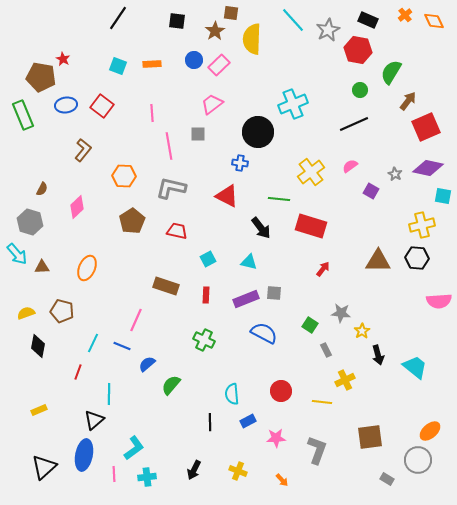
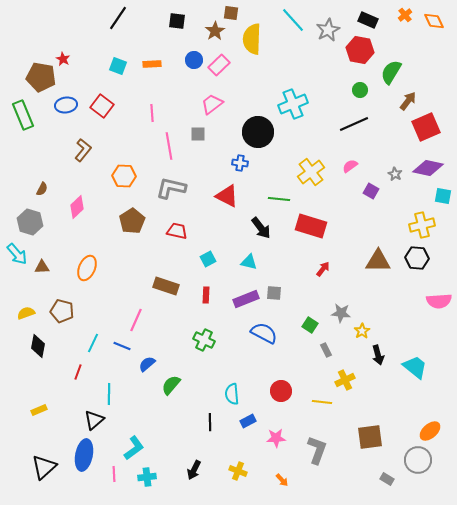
red hexagon at (358, 50): moved 2 px right
